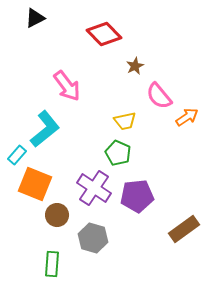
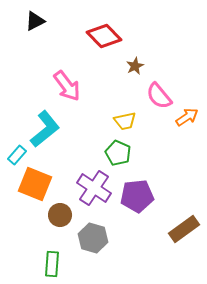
black triangle: moved 3 px down
red diamond: moved 2 px down
brown circle: moved 3 px right
